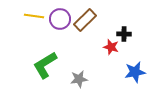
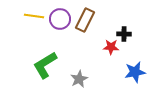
brown rectangle: rotated 20 degrees counterclockwise
red star: rotated 14 degrees counterclockwise
gray star: rotated 18 degrees counterclockwise
